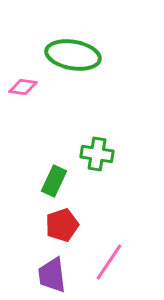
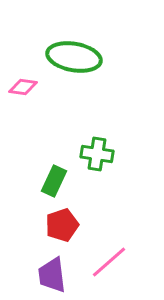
green ellipse: moved 1 px right, 2 px down
pink line: rotated 15 degrees clockwise
